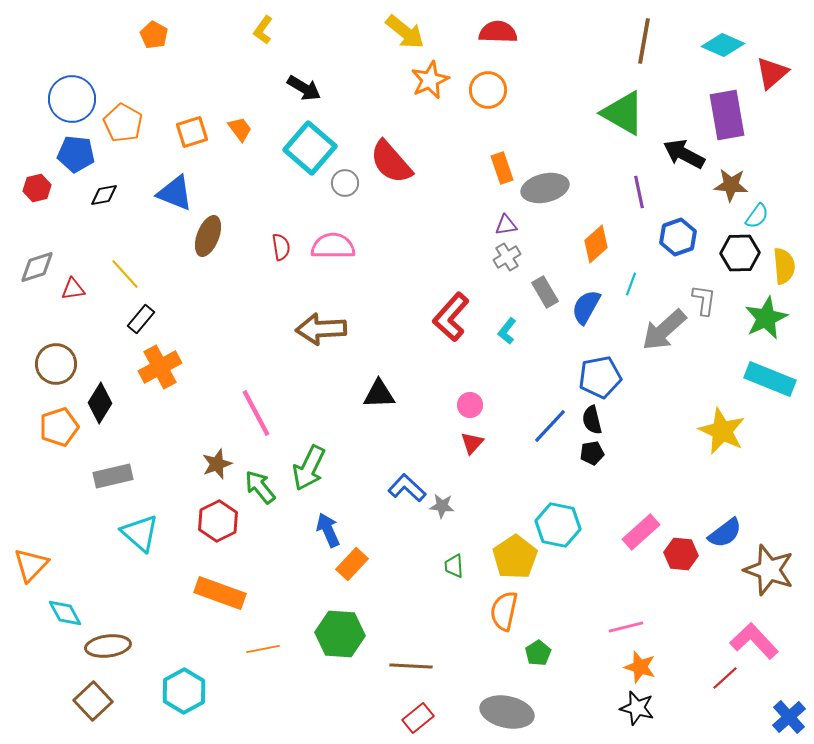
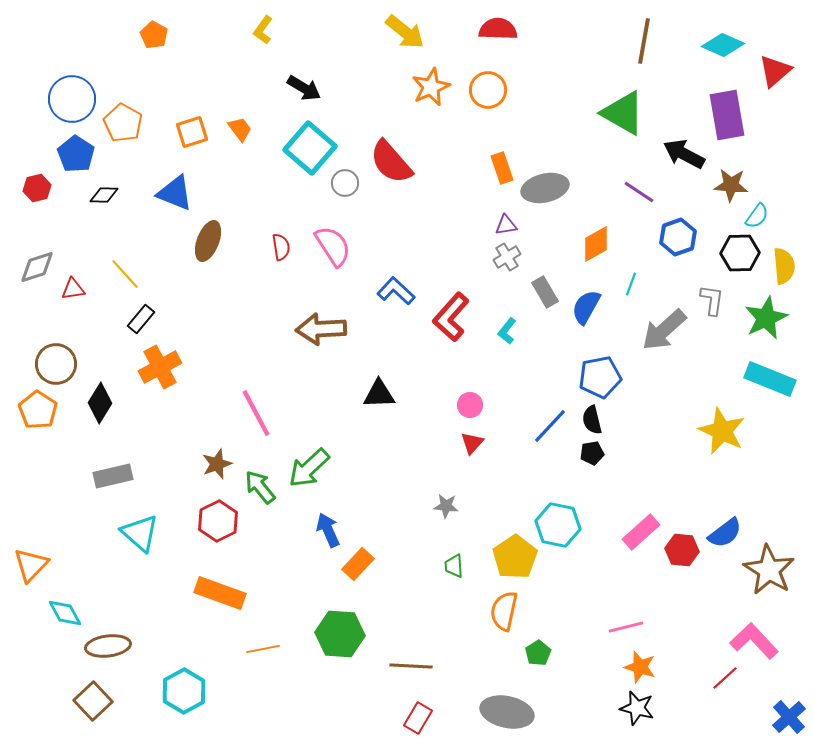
red semicircle at (498, 32): moved 3 px up
red triangle at (772, 73): moved 3 px right, 2 px up
orange star at (430, 80): moved 1 px right, 7 px down
blue pentagon at (76, 154): rotated 27 degrees clockwise
purple line at (639, 192): rotated 44 degrees counterclockwise
black diamond at (104, 195): rotated 12 degrees clockwise
brown ellipse at (208, 236): moved 5 px down
orange diamond at (596, 244): rotated 12 degrees clockwise
pink semicircle at (333, 246): rotated 57 degrees clockwise
gray L-shape at (704, 300): moved 8 px right
orange pentagon at (59, 427): moved 21 px left, 17 px up; rotated 21 degrees counterclockwise
green arrow at (309, 468): rotated 21 degrees clockwise
blue L-shape at (407, 488): moved 11 px left, 197 px up
gray star at (442, 506): moved 4 px right
red hexagon at (681, 554): moved 1 px right, 4 px up
orange rectangle at (352, 564): moved 6 px right
brown star at (769, 570): rotated 12 degrees clockwise
red rectangle at (418, 718): rotated 20 degrees counterclockwise
